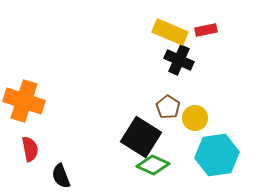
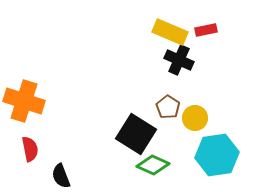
black square: moved 5 px left, 3 px up
